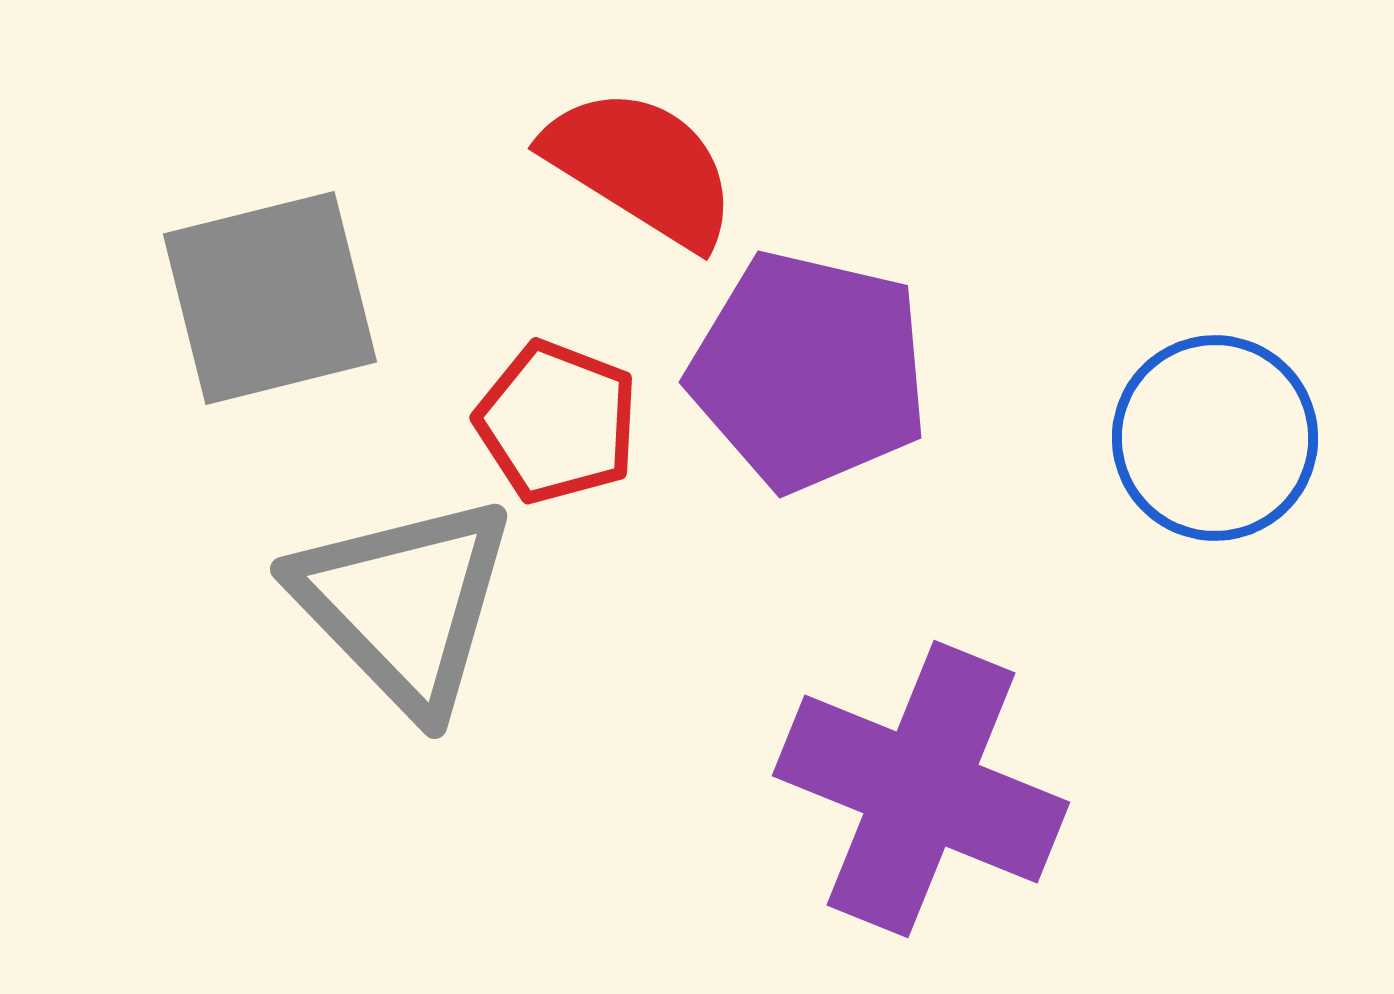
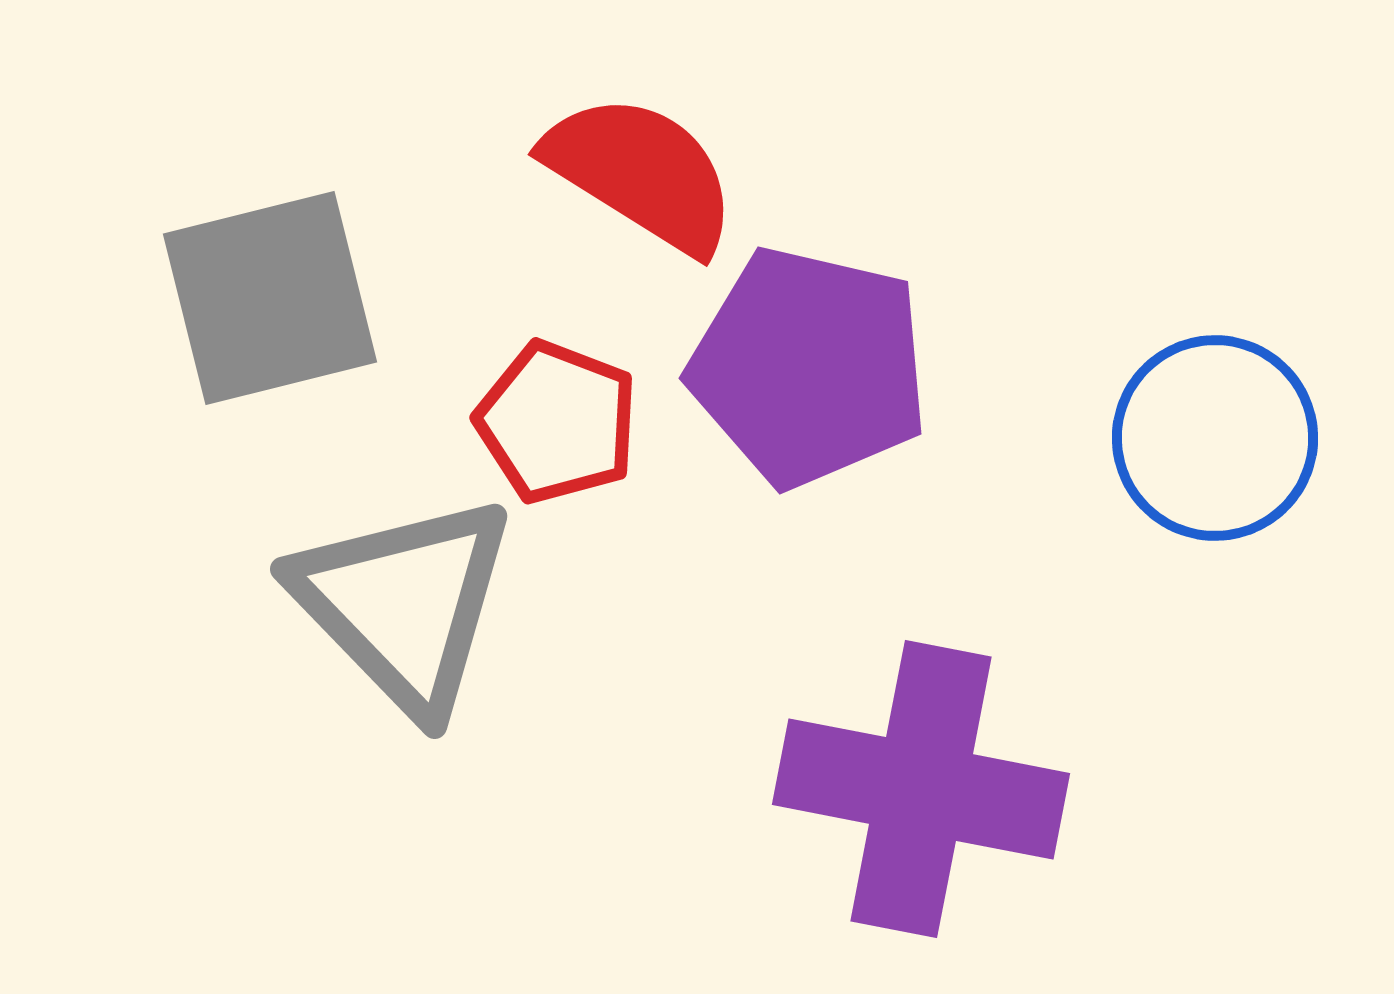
red semicircle: moved 6 px down
purple pentagon: moved 4 px up
purple cross: rotated 11 degrees counterclockwise
